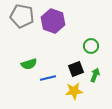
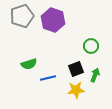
gray pentagon: rotated 30 degrees counterclockwise
purple hexagon: moved 1 px up
yellow star: moved 2 px right, 1 px up
